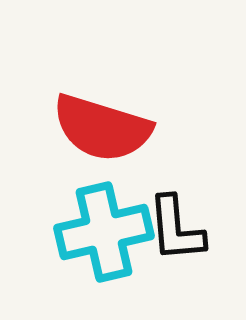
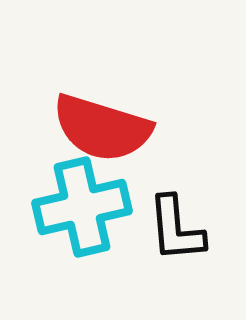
cyan cross: moved 22 px left, 25 px up
